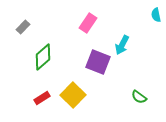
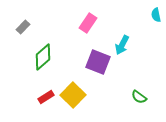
red rectangle: moved 4 px right, 1 px up
